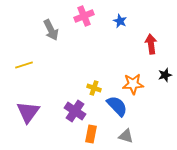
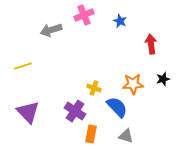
pink cross: moved 1 px up
gray arrow: rotated 100 degrees clockwise
yellow line: moved 1 px left, 1 px down
black star: moved 2 px left, 4 px down
blue semicircle: moved 1 px down
purple triangle: rotated 20 degrees counterclockwise
